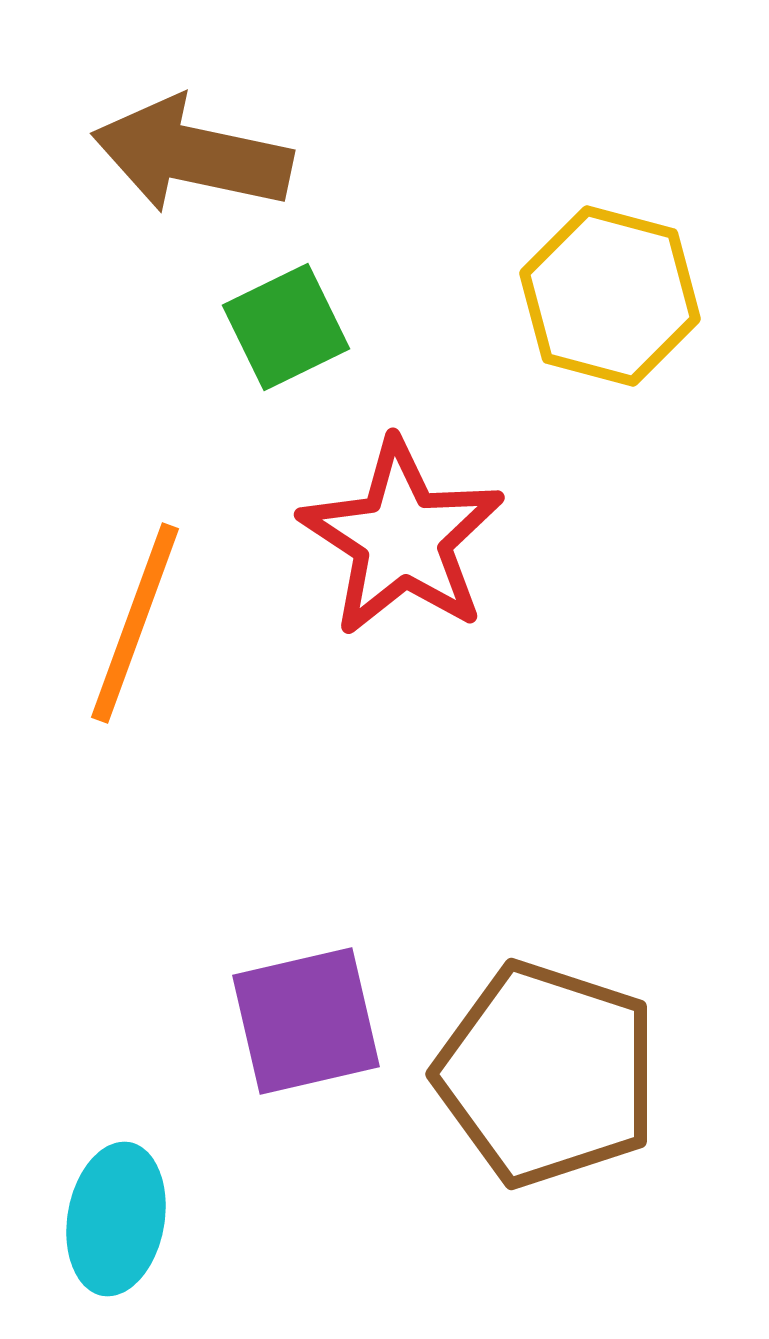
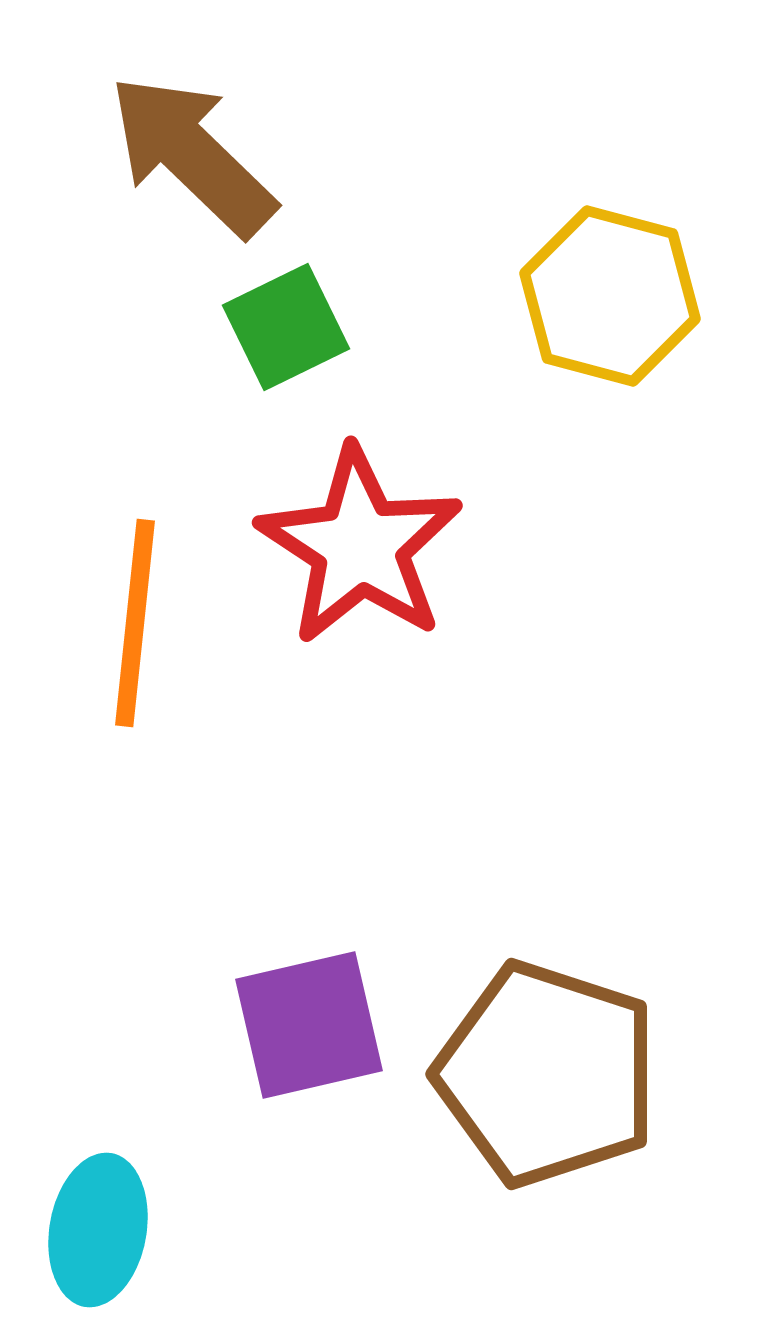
brown arrow: rotated 32 degrees clockwise
red star: moved 42 px left, 8 px down
orange line: rotated 14 degrees counterclockwise
purple square: moved 3 px right, 4 px down
cyan ellipse: moved 18 px left, 11 px down
